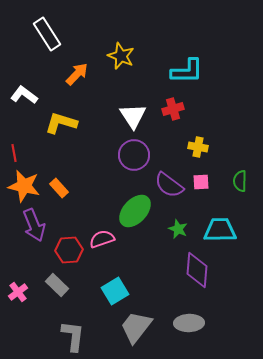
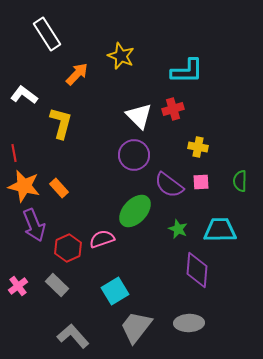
white triangle: moved 6 px right; rotated 12 degrees counterclockwise
yellow L-shape: rotated 88 degrees clockwise
red hexagon: moved 1 px left, 2 px up; rotated 20 degrees counterclockwise
pink cross: moved 6 px up
gray L-shape: rotated 48 degrees counterclockwise
